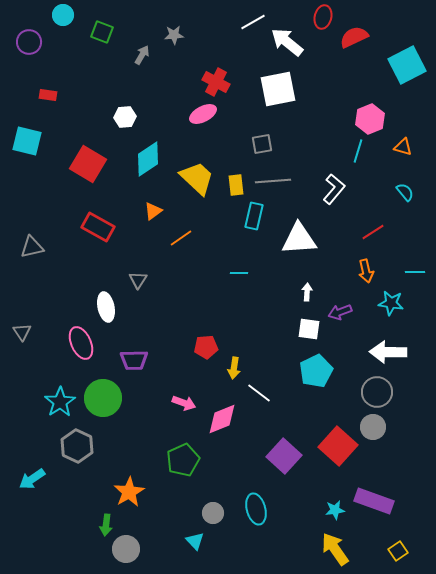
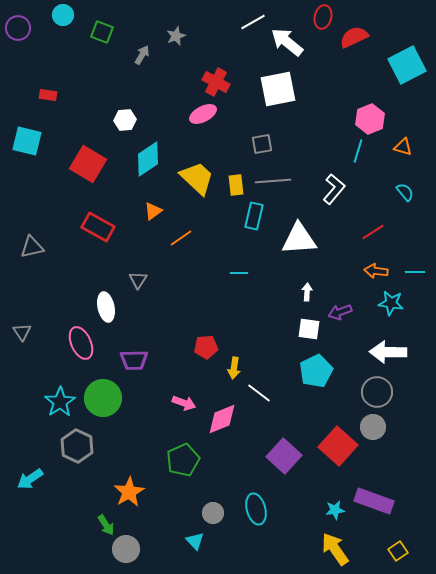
gray star at (174, 35): moved 2 px right, 1 px down; rotated 18 degrees counterclockwise
purple circle at (29, 42): moved 11 px left, 14 px up
white hexagon at (125, 117): moved 3 px down
orange arrow at (366, 271): moved 10 px right; rotated 110 degrees clockwise
cyan arrow at (32, 479): moved 2 px left
green arrow at (106, 525): rotated 40 degrees counterclockwise
